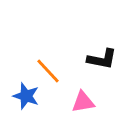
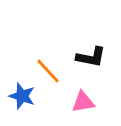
black L-shape: moved 11 px left, 2 px up
blue star: moved 4 px left
